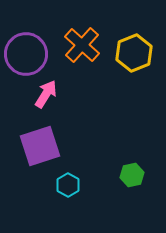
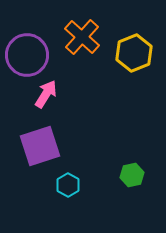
orange cross: moved 8 px up
purple circle: moved 1 px right, 1 px down
